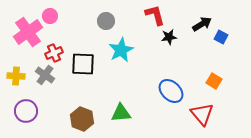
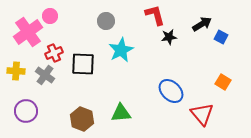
yellow cross: moved 5 px up
orange square: moved 9 px right, 1 px down
